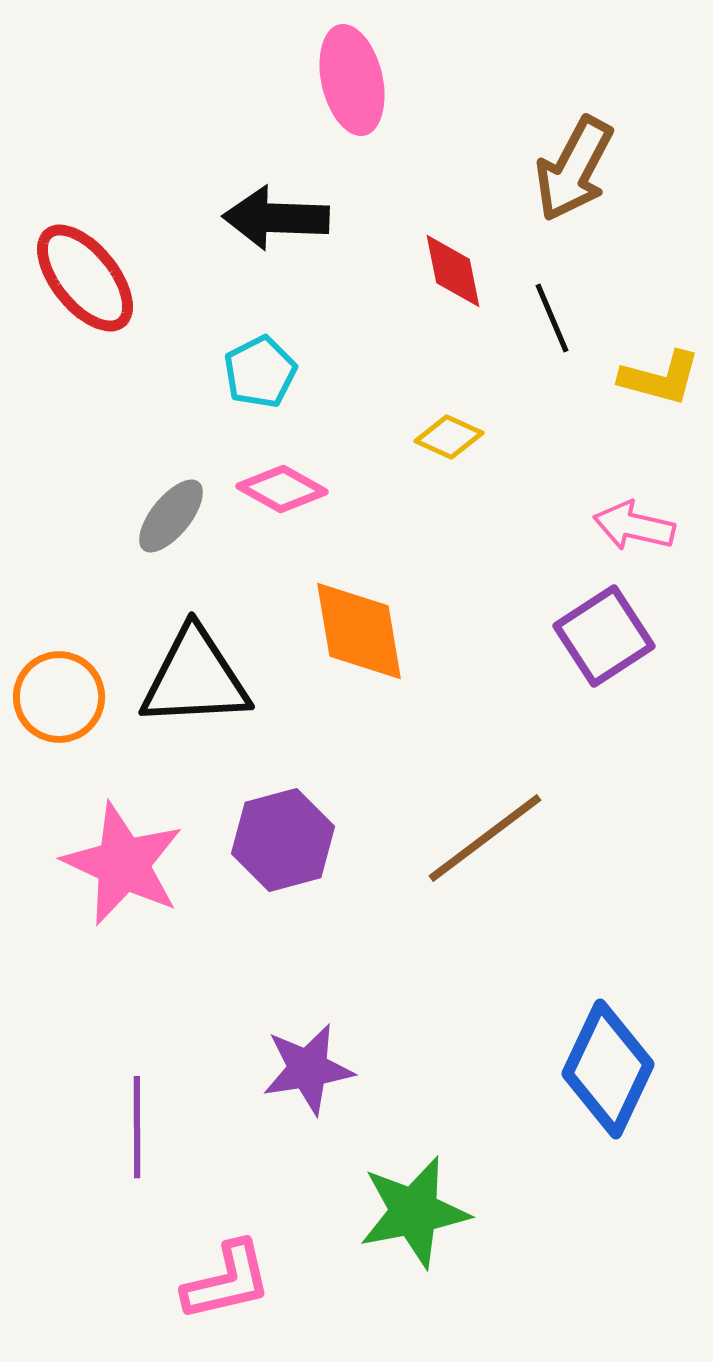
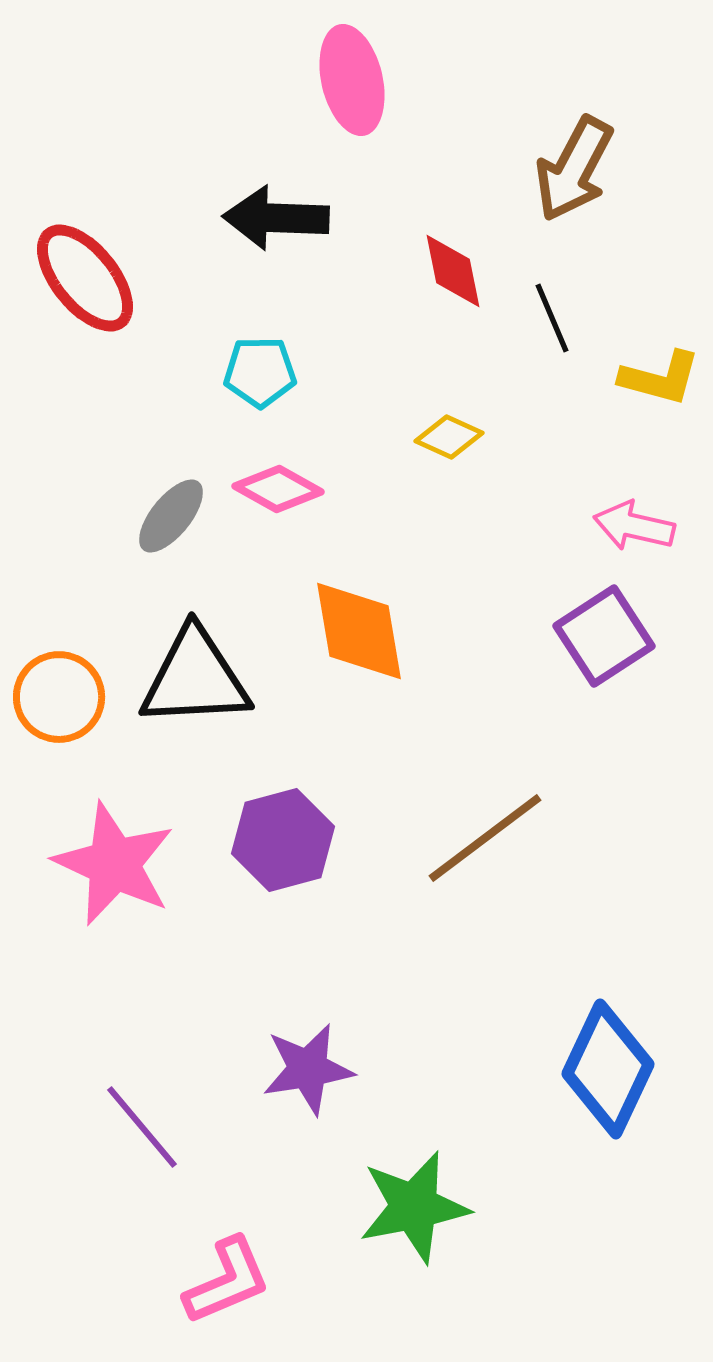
cyan pentagon: rotated 26 degrees clockwise
pink diamond: moved 4 px left
pink star: moved 9 px left
purple line: moved 5 px right; rotated 40 degrees counterclockwise
green star: moved 5 px up
pink L-shape: rotated 10 degrees counterclockwise
